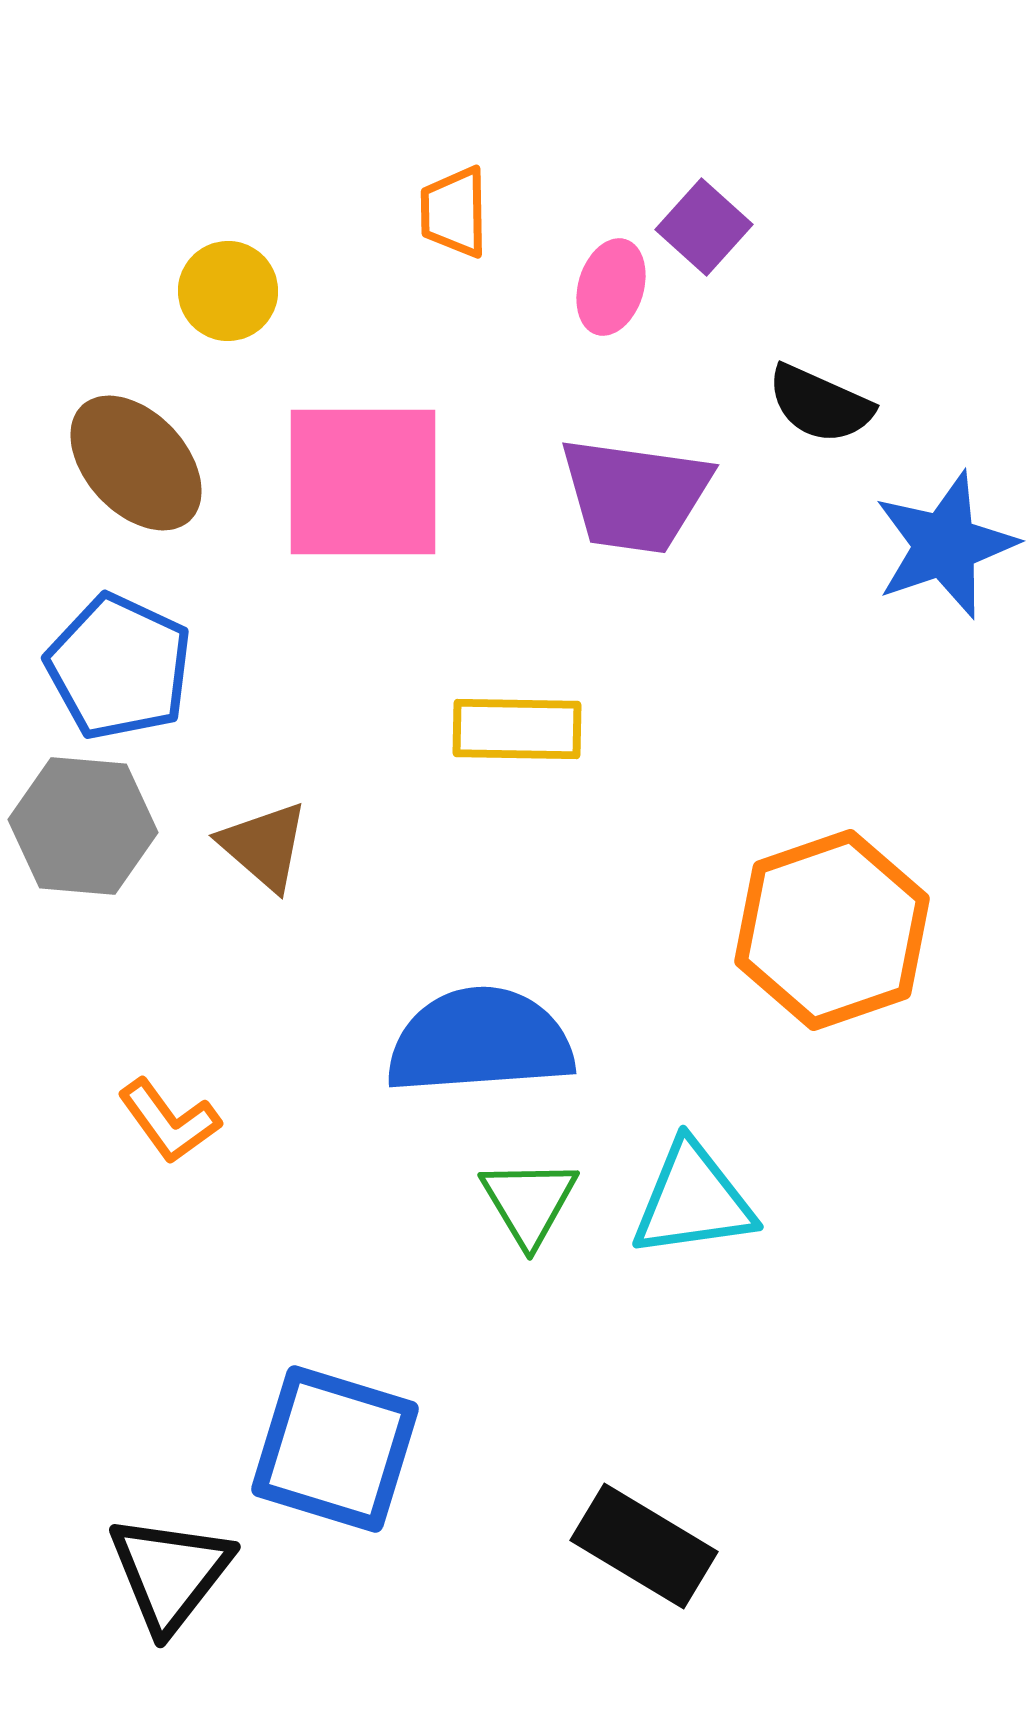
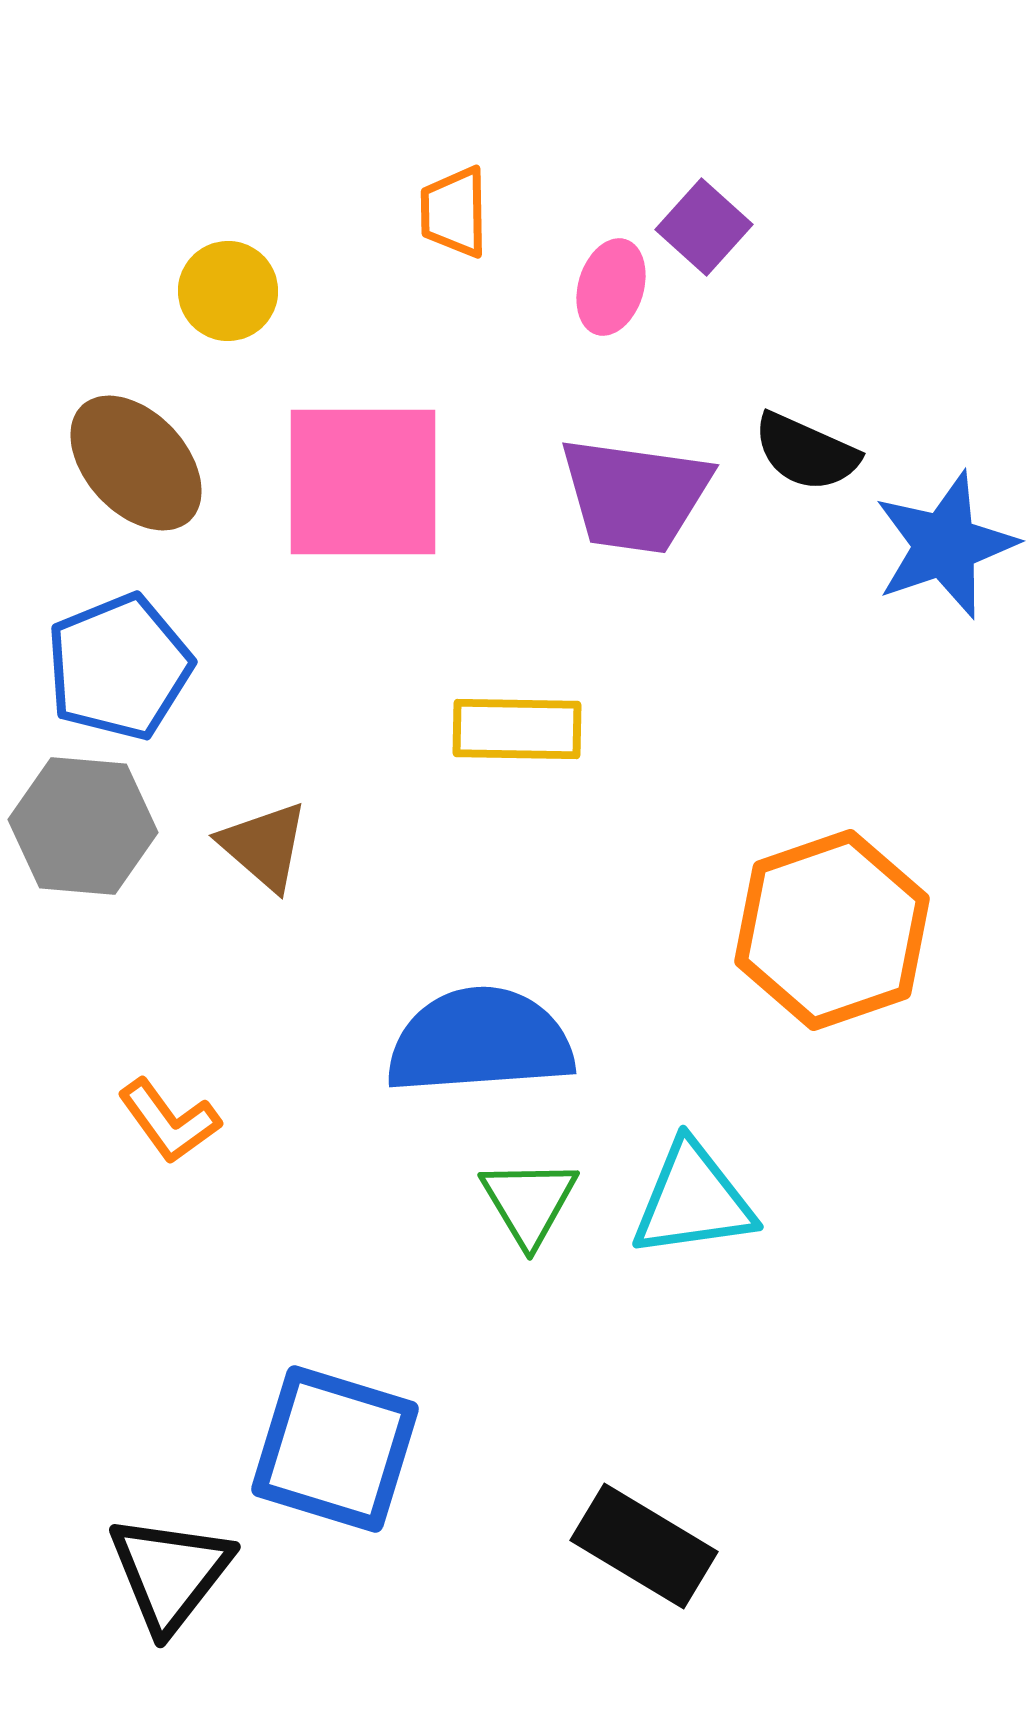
black semicircle: moved 14 px left, 48 px down
blue pentagon: rotated 25 degrees clockwise
